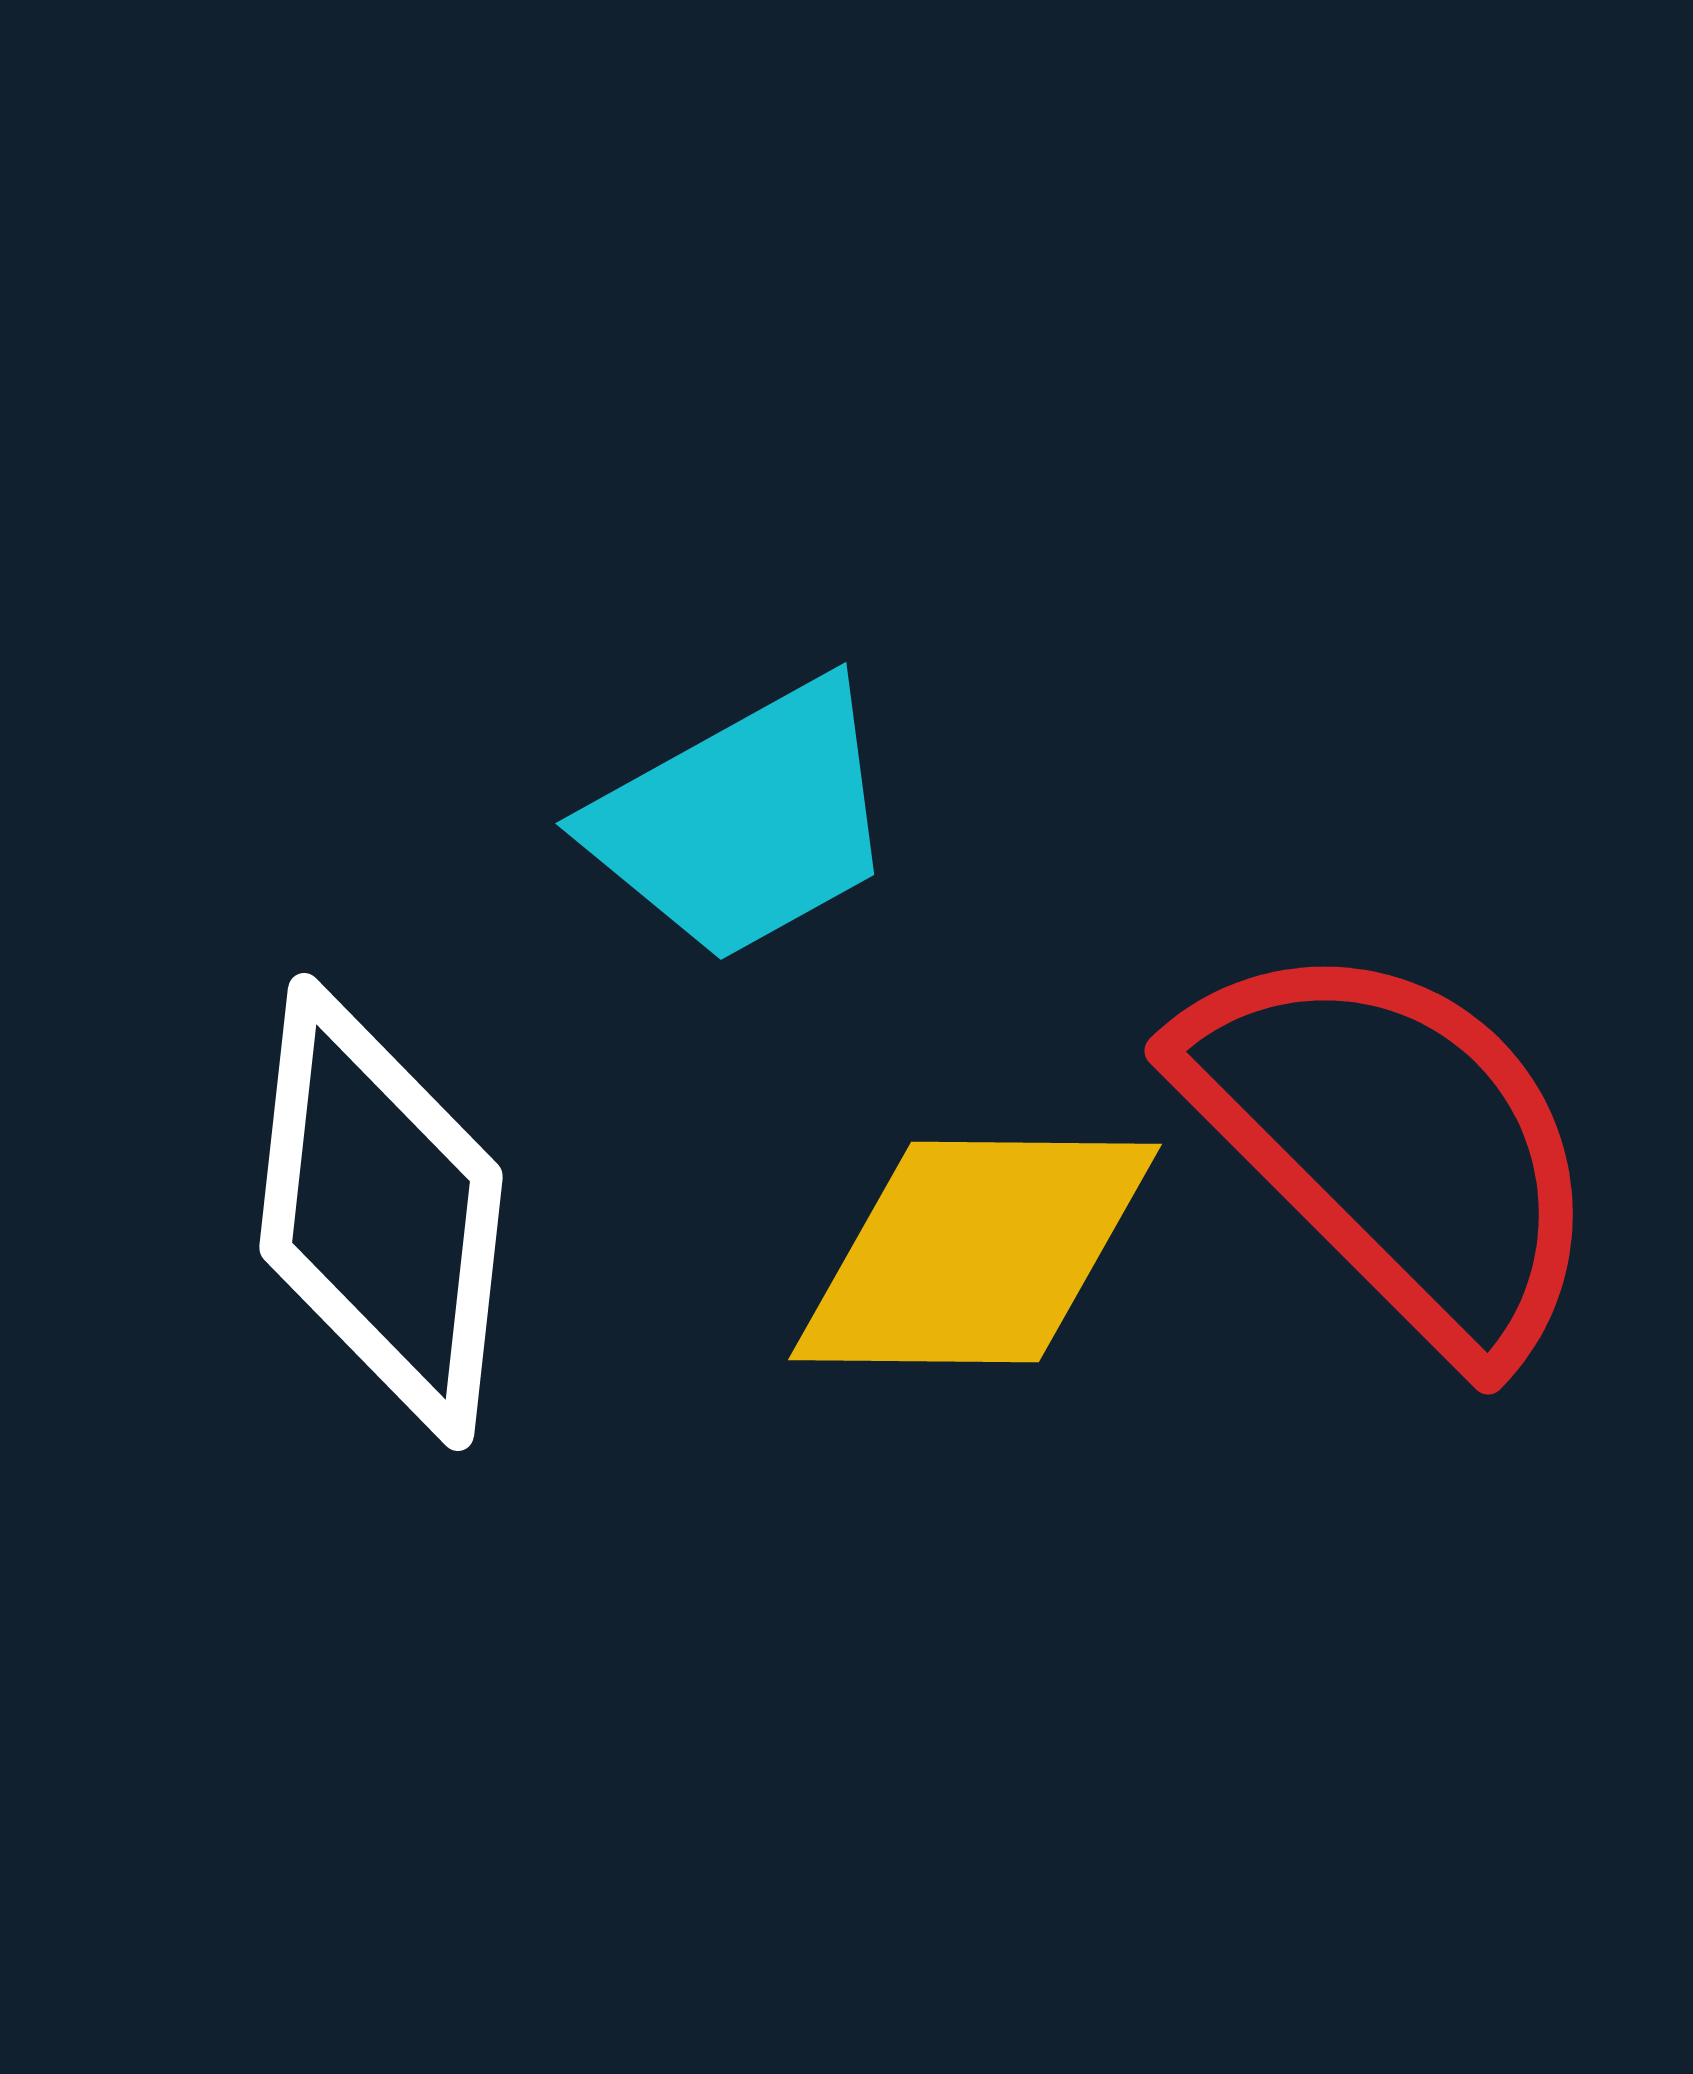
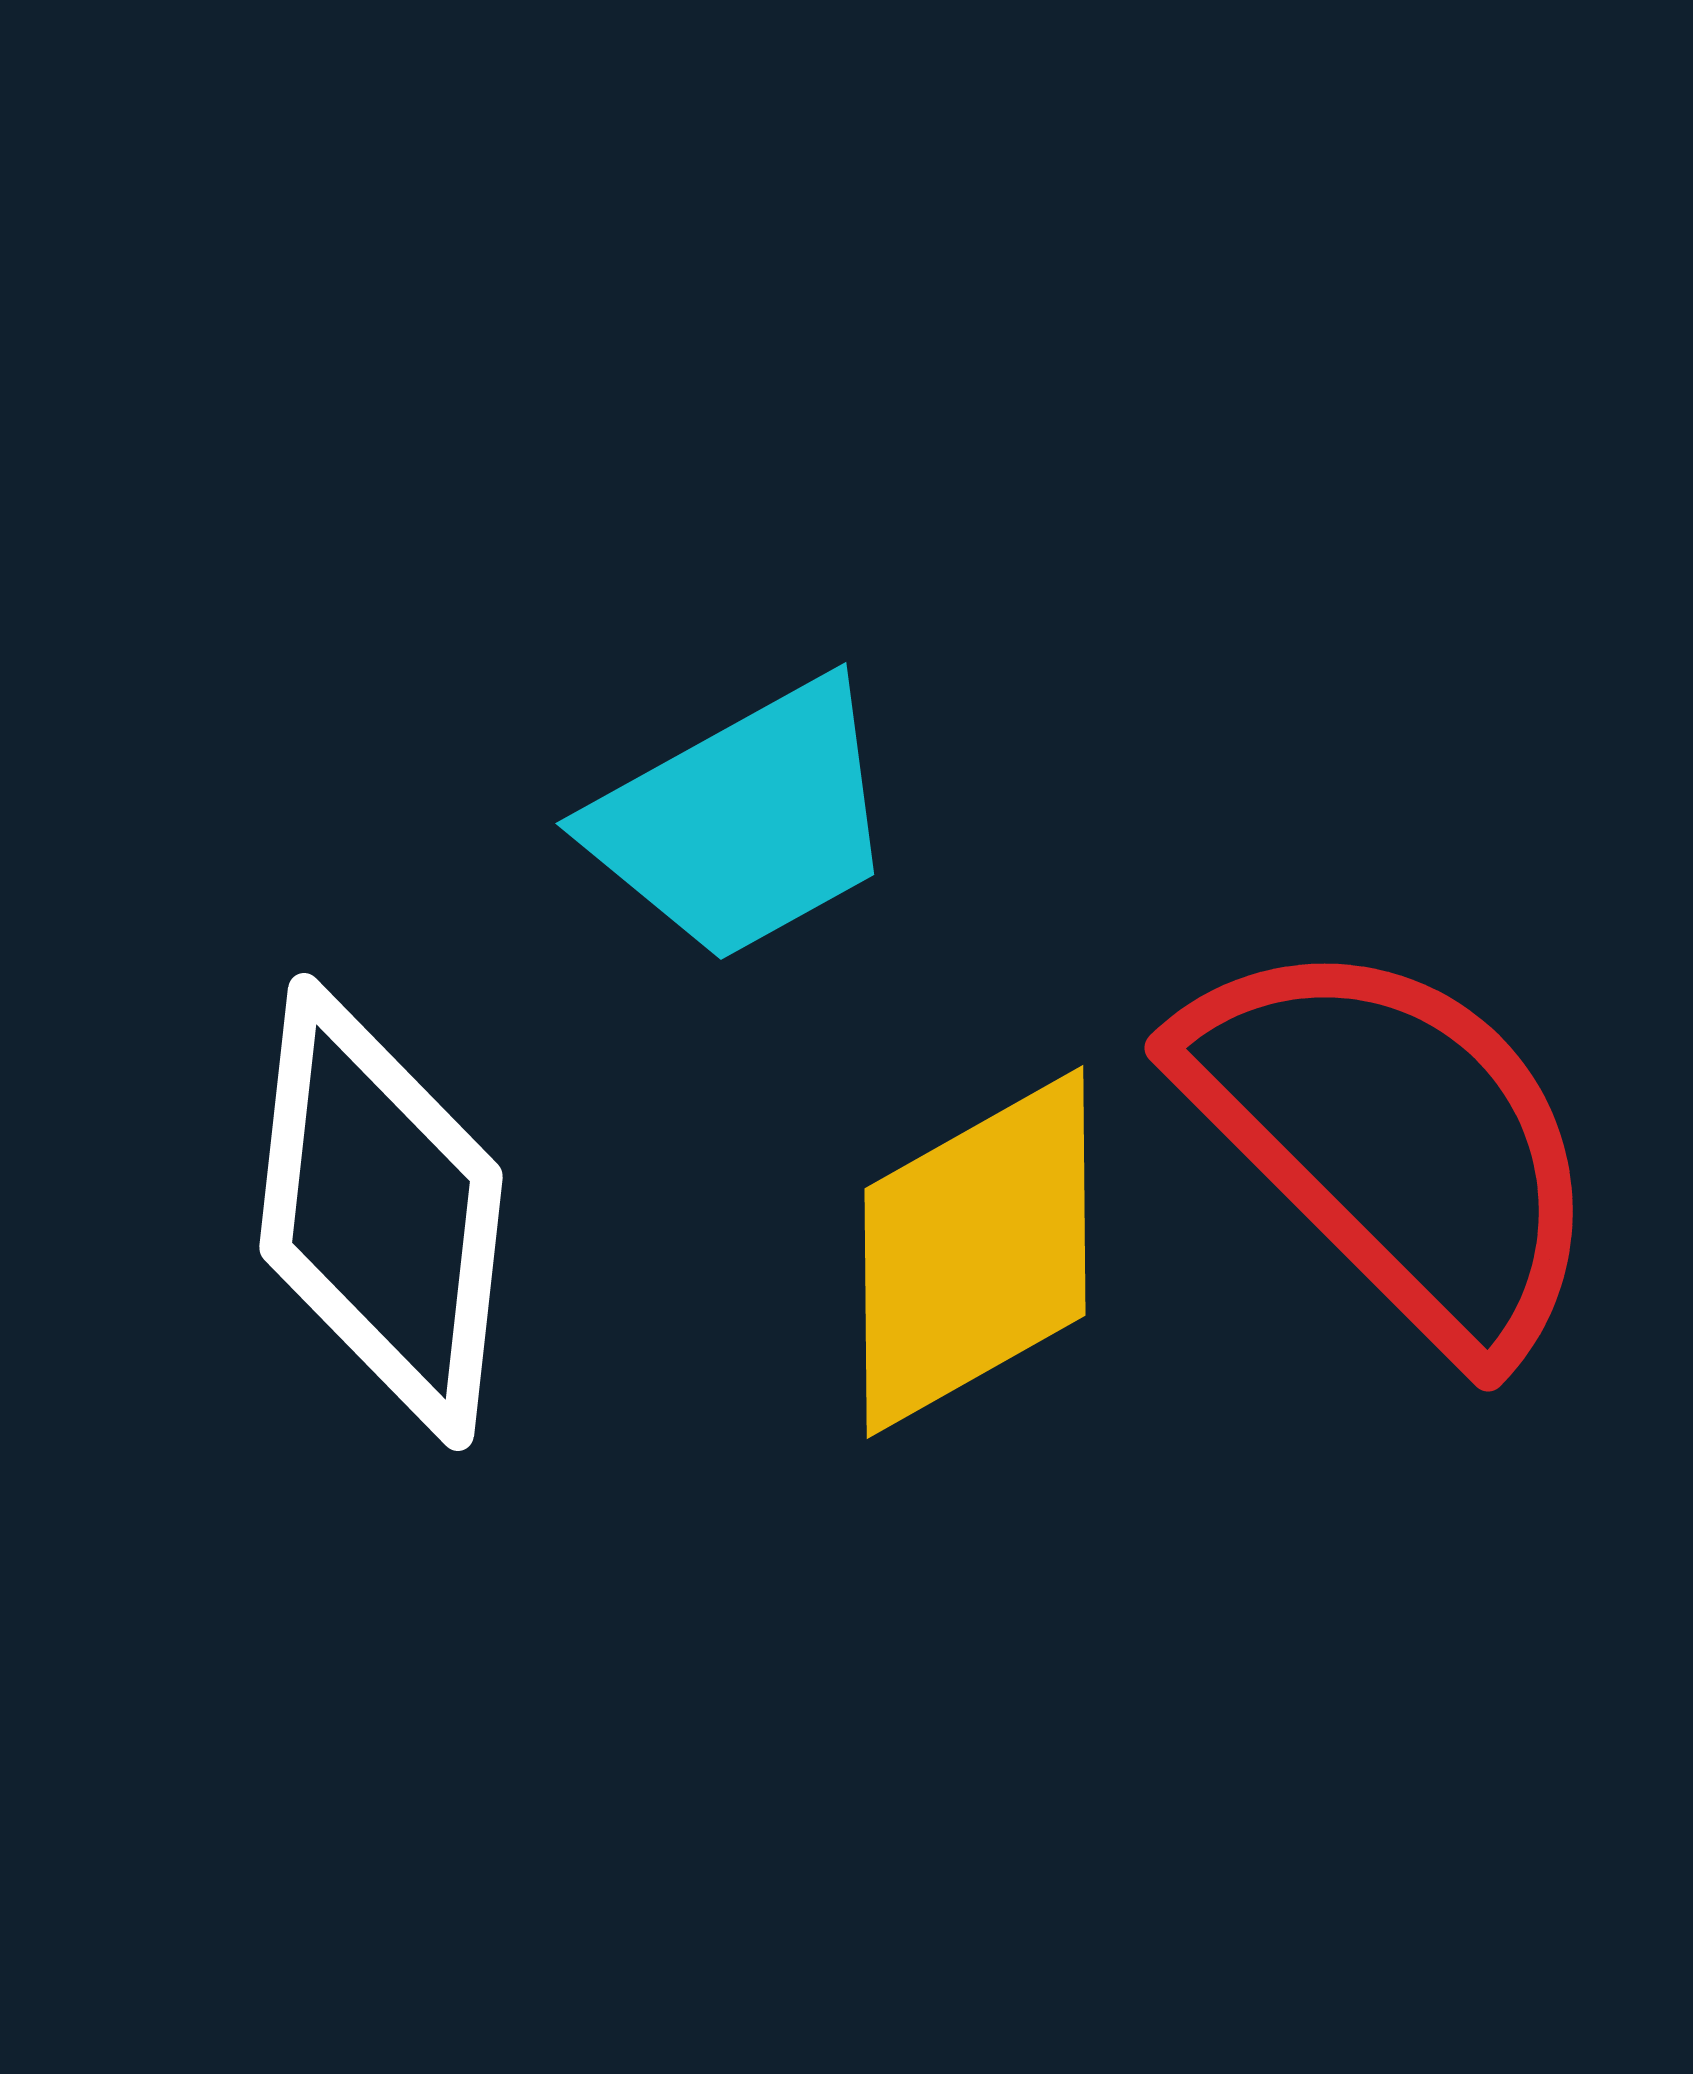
red semicircle: moved 3 px up
yellow diamond: rotated 30 degrees counterclockwise
